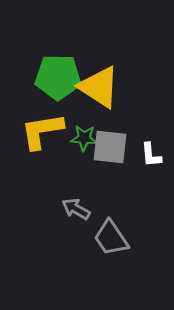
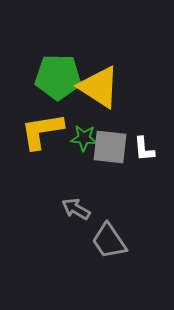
white L-shape: moved 7 px left, 6 px up
gray trapezoid: moved 2 px left, 3 px down
